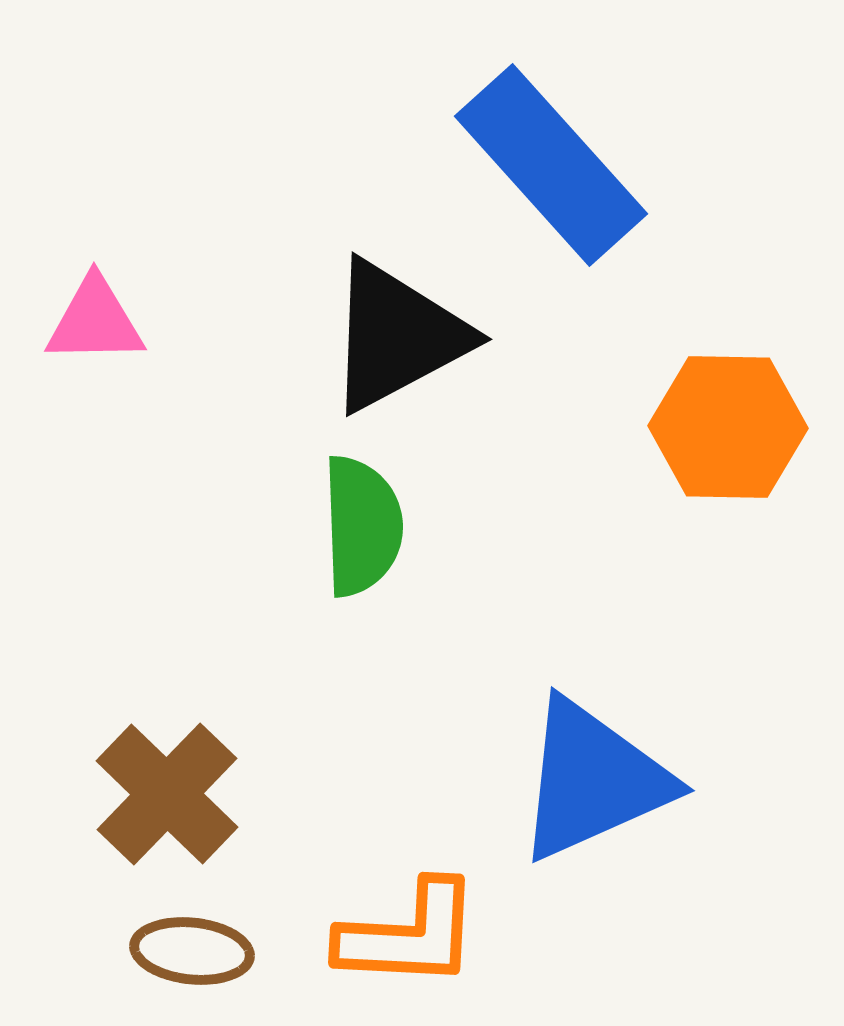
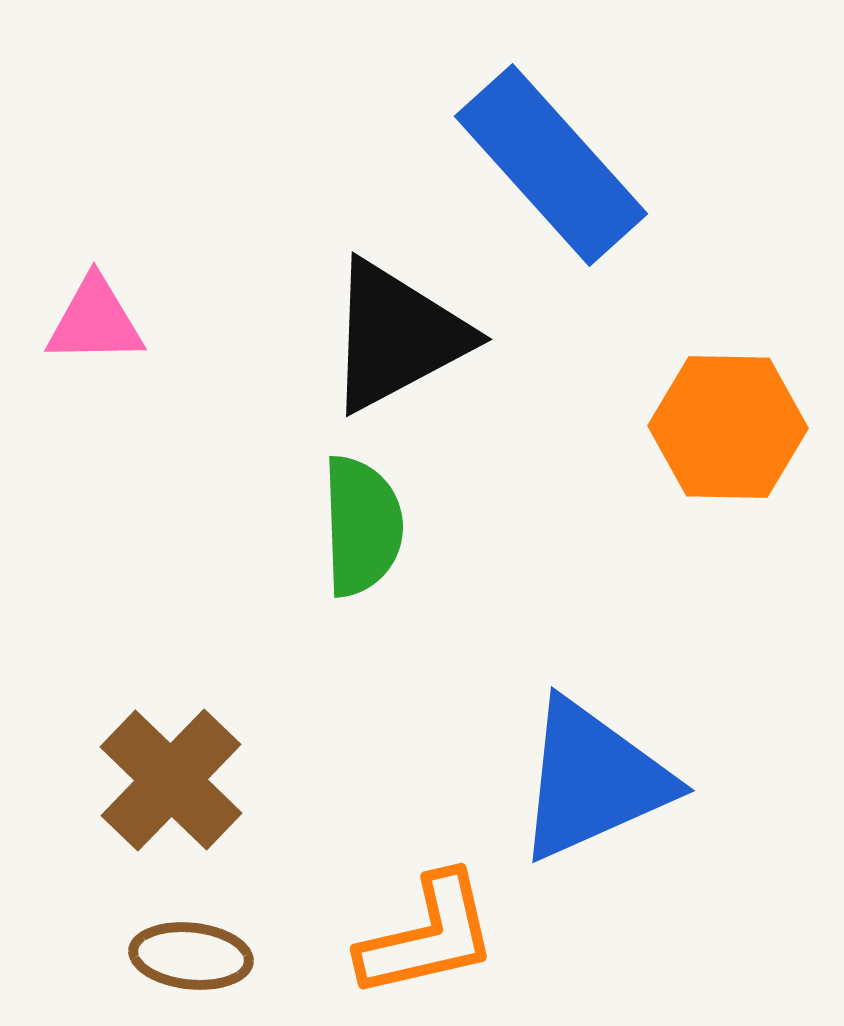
brown cross: moved 4 px right, 14 px up
orange L-shape: moved 19 px right, 1 px down; rotated 16 degrees counterclockwise
brown ellipse: moved 1 px left, 5 px down
